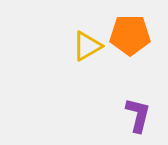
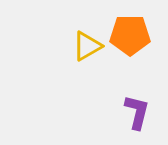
purple L-shape: moved 1 px left, 3 px up
